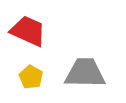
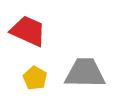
yellow pentagon: moved 4 px right, 1 px down
